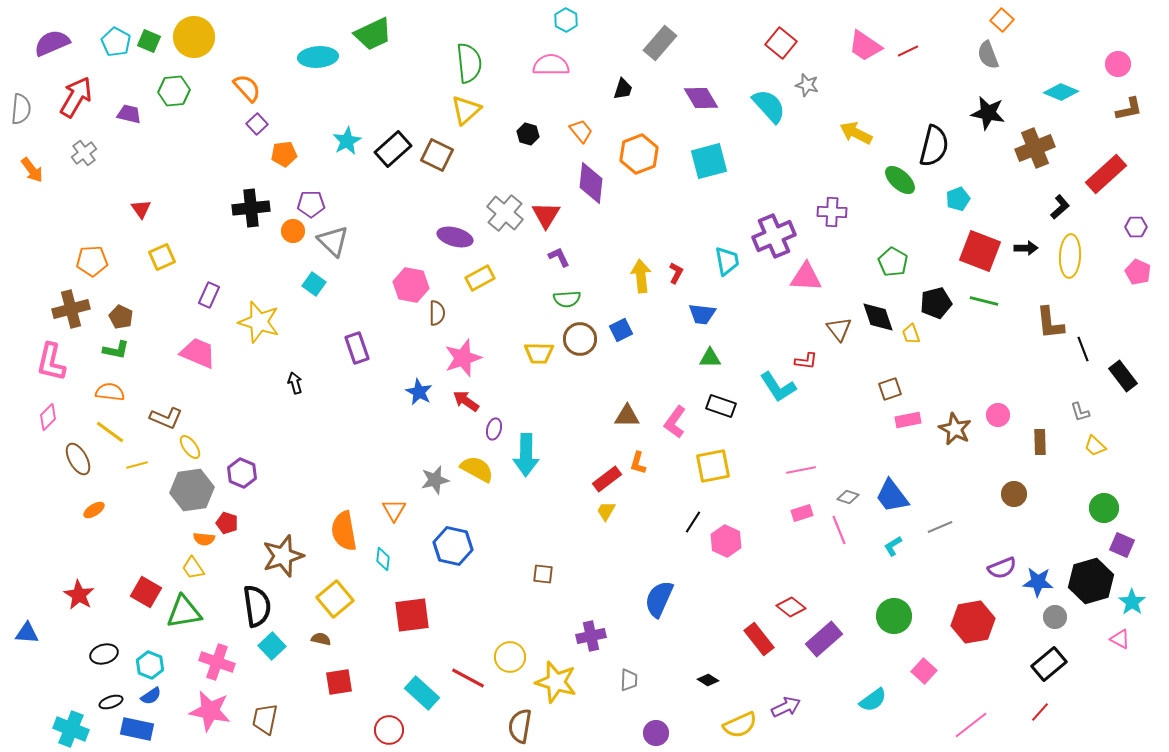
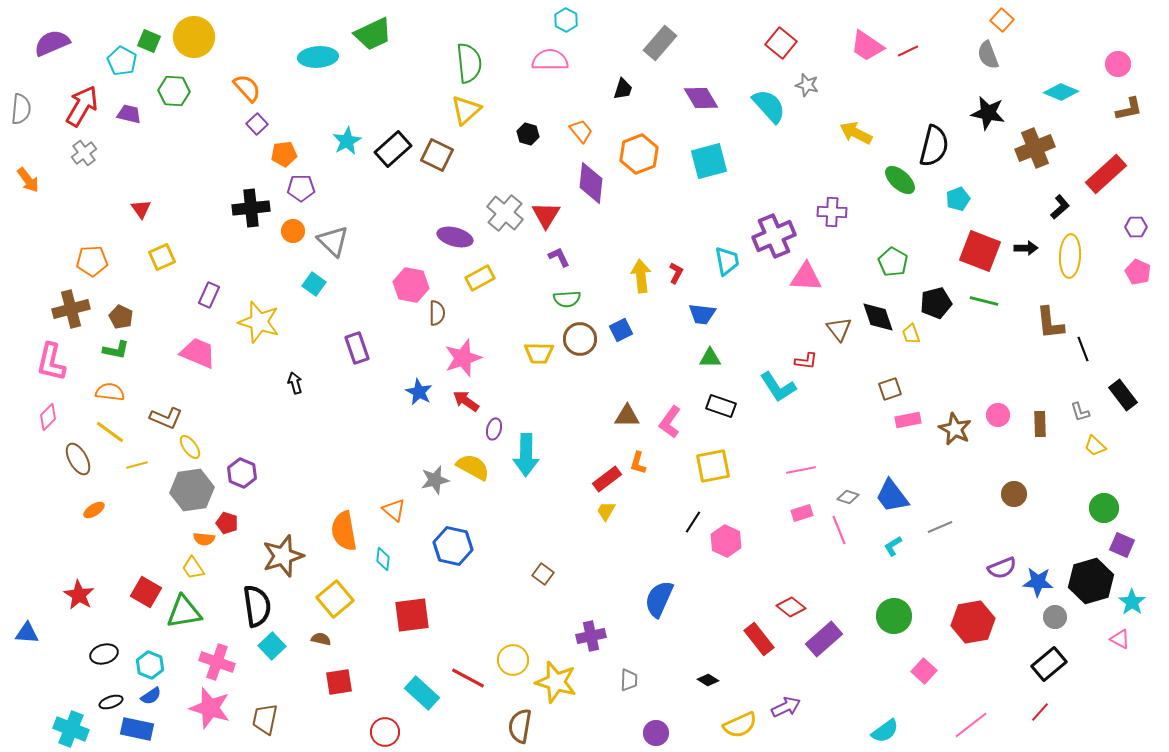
cyan pentagon at (116, 42): moved 6 px right, 19 px down
pink trapezoid at (865, 46): moved 2 px right
pink semicircle at (551, 65): moved 1 px left, 5 px up
green hexagon at (174, 91): rotated 8 degrees clockwise
red arrow at (76, 97): moved 6 px right, 9 px down
orange arrow at (32, 170): moved 4 px left, 10 px down
purple pentagon at (311, 204): moved 10 px left, 16 px up
black rectangle at (1123, 376): moved 19 px down
pink L-shape at (675, 422): moved 5 px left
brown rectangle at (1040, 442): moved 18 px up
yellow semicircle at (477, 469): moved 4 px left, 2 px up
orange triangle at (394, 510): rotated 20 degrees counterclockwise
brown square at (543, 574): rotated 30 degrees clockwise
yellow circle at (510, 657): moved 3 px right, 3 px down
cyan semicircle at (873, 700): moved 12 px right, 31 px down
pink star at (210, 711): moved 3 px up; rotated 6 degrees clockwise
red circle at (389, 730): moved 4 px left, 2 px down
